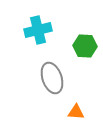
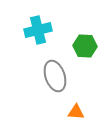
gray ellipse: moved 3 px right, 2 px up
